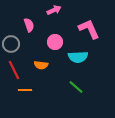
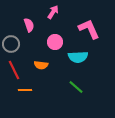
pink arrow: moved 1 px left, 2 px down; rotated 32 degrees counterclockwise
